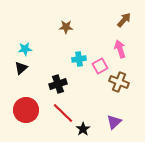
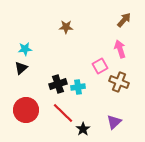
cyan cross: moved 1 px left, 28 px down
